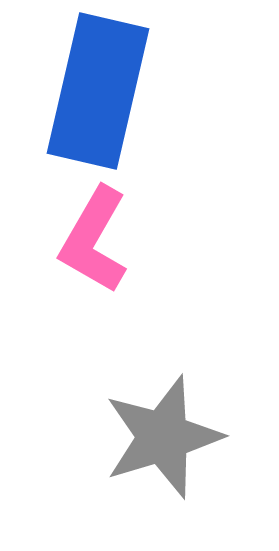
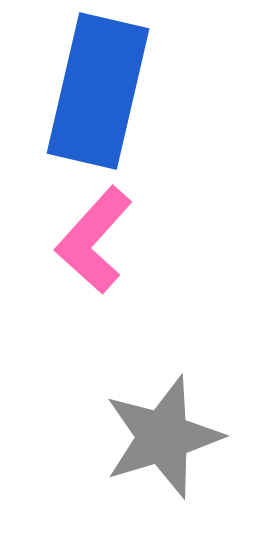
pink L-shape: rotated 12 degrees clockwise
